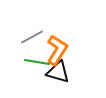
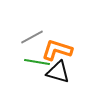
orange L-shape: rotated 104 degrees counterclockwise
